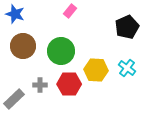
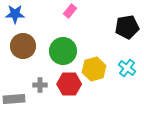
blue star: rotated 18 degrees counterclockwise
black pentagon: rotated 15 degrees clockwise
green circle: moved 2 px right
yellow hexagon: moved 2 px left, 1 px up; rotated 20 degrees counterclockwise
gray rectangle: rotated 40 degrees clockwise
